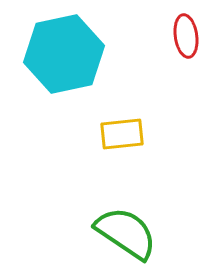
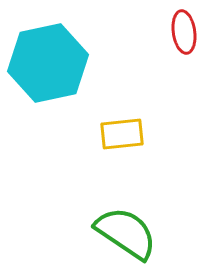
red ellipse: moved 2 px left, 4 px up
cyan hexagon: moved 16 px left, 9 px down
